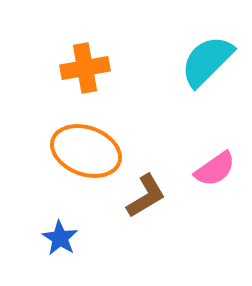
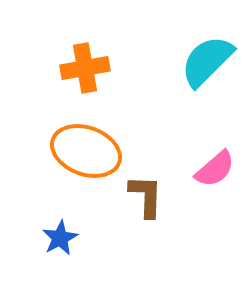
pink semicircle: rotated 6 degrees counterclockwise
brown L-shape: rotated 57 degrees counterclockwise
blue star: rotated 12 degrees clockwise
